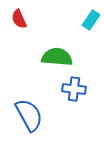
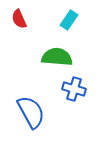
cyan rectangle: moved 22 px left
blue cross: rotated 10 degrees clockwise
blue semicircle: moved 2 px right, 3 px up
